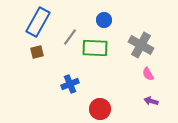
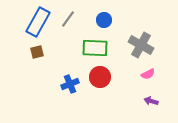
gray line: moved 2 px left, 18 px up
pink semicircle: rotated 88 degrees counterclockwise
red circle: moved 32 px up
